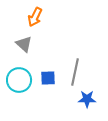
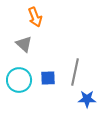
orange arrow: rotated 48 degrees counterclockwise
